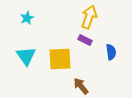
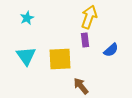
purple rectangle: rotated 56 degrees clockwise
blue semicircle: moved 2 px up; rotated 56 degrees clockwise
